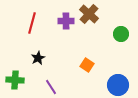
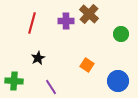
green cross: moved 1 px left, 1 px down
blue circle: moved 4 px up
